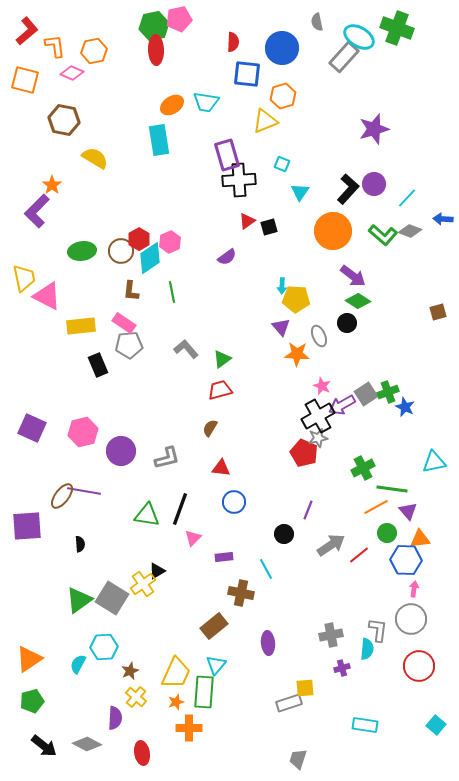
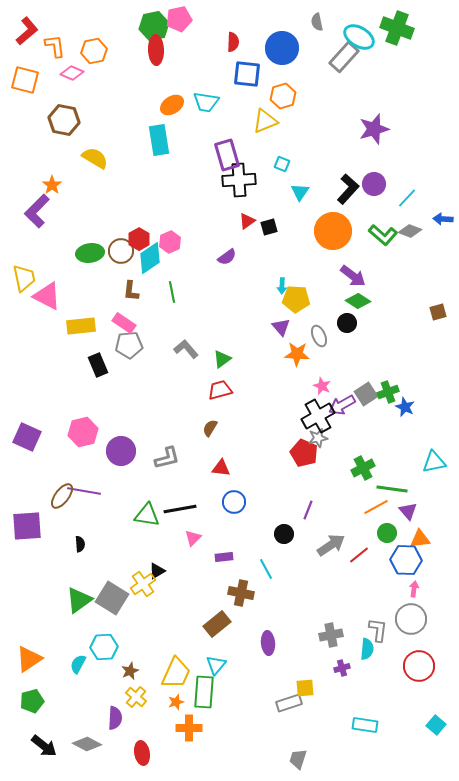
green ellipse at (82, 251): moved 8 px right, 2 px down
purple square at (32, 428): moved 5 px left, 9 px down
black line at (180, 509): rotated 60 degrees clockwise
brown rectangle at (214, 626): moved 3 px right, 2 px up
